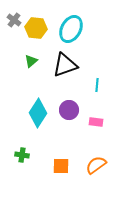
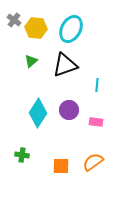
orange semicircle: moved 3 px left, 3 px up
